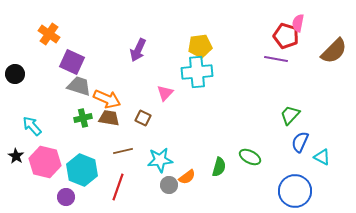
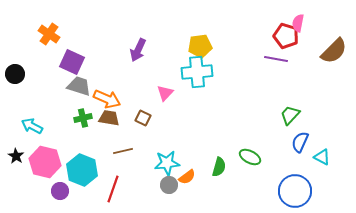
cyan arrow: rotated 20 degrees counterclockwise
cyan star: moved 7 px right, 3 px down
red line: moved 5 px left, 2 px down
purple circle: moved 6 px left, 6 px up
